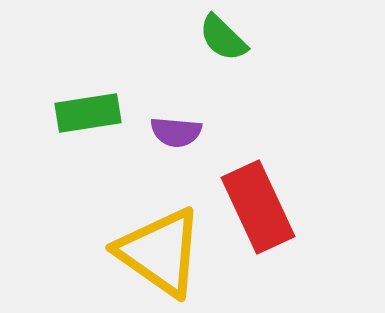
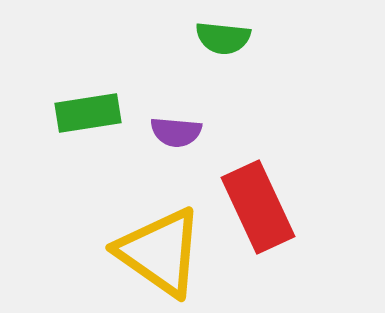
green semicircle: rotated 38 degrees counterclockwise
